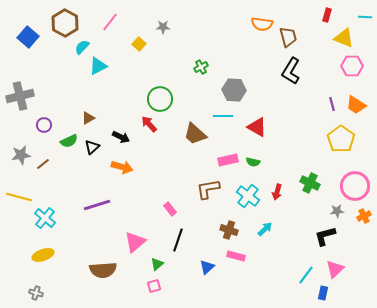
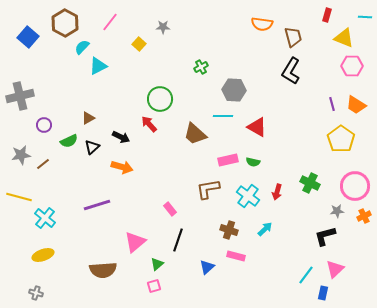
brown trapezoid at (288, 37): moved 5 px right
